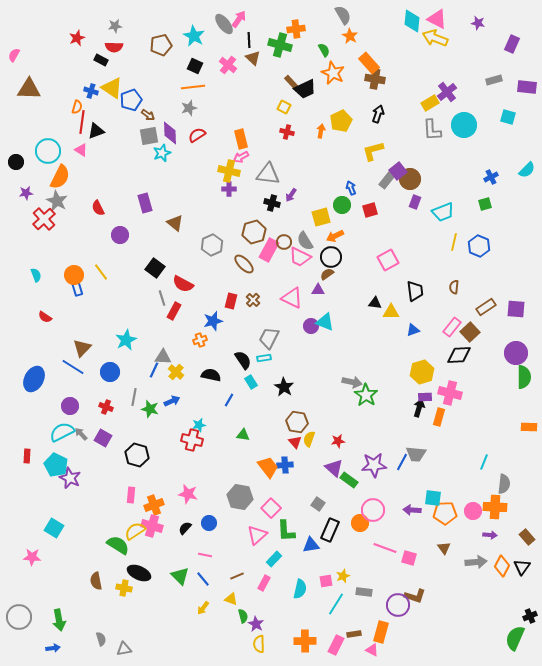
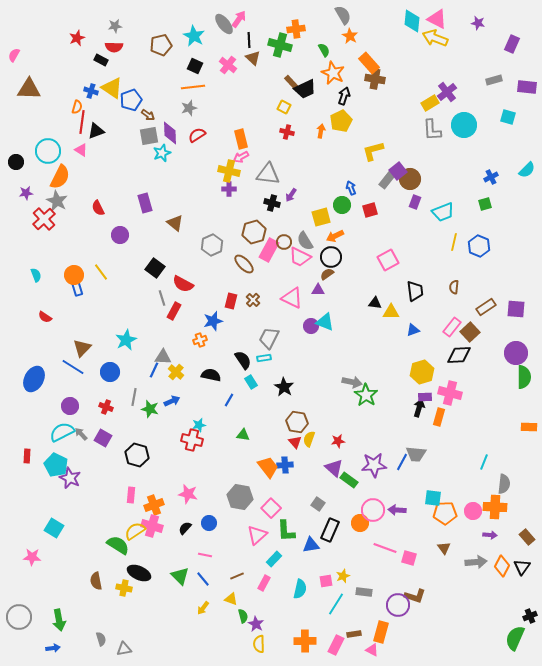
black arrow at (378, 114): moved 34 px left, 18 px up
purple arrow at (412, 510): moved 15 px left
